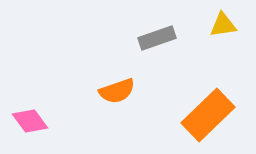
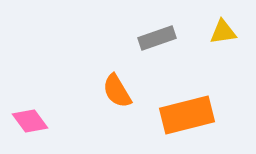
yellow triangle: moved 7 px down
orange semicircle: rotated 78 degrees clockwise
orange rectangle: moved 21 px left; rotated 30 degrees clockwise
